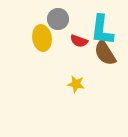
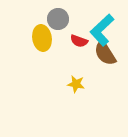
cyan L-shape: rotated 40 degrees clockwise
